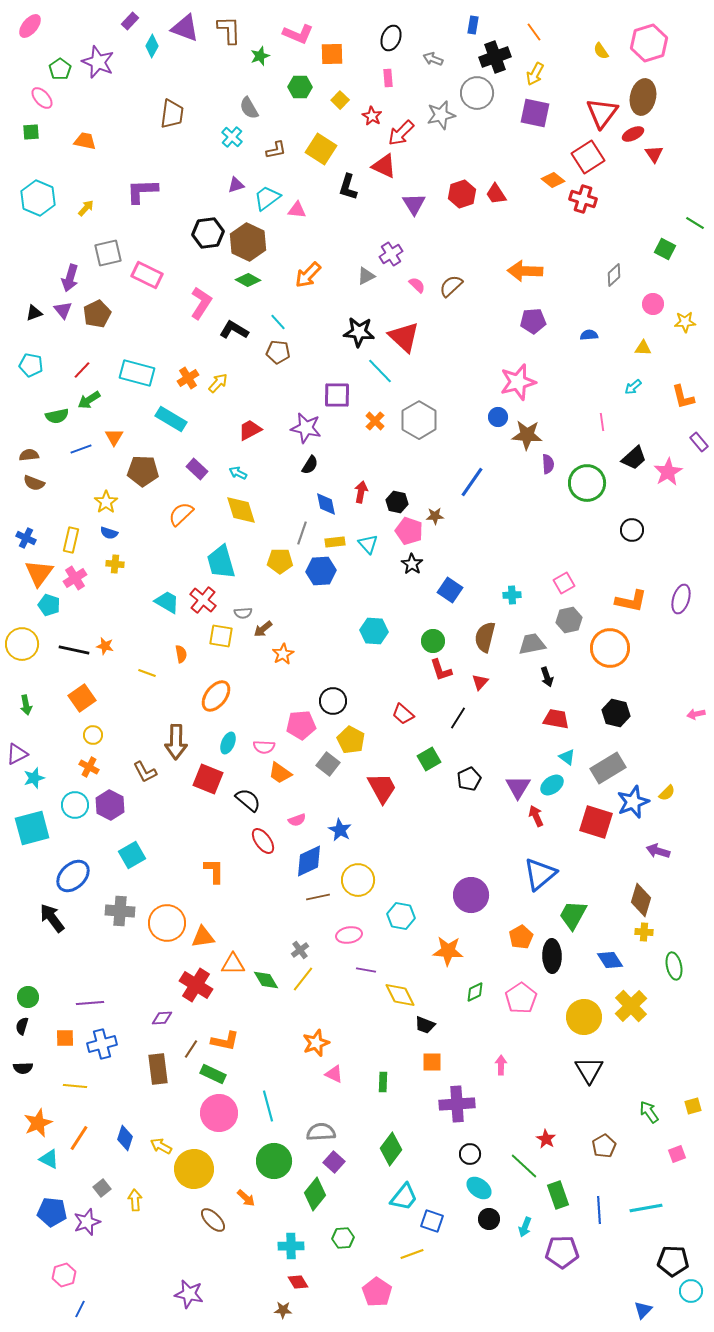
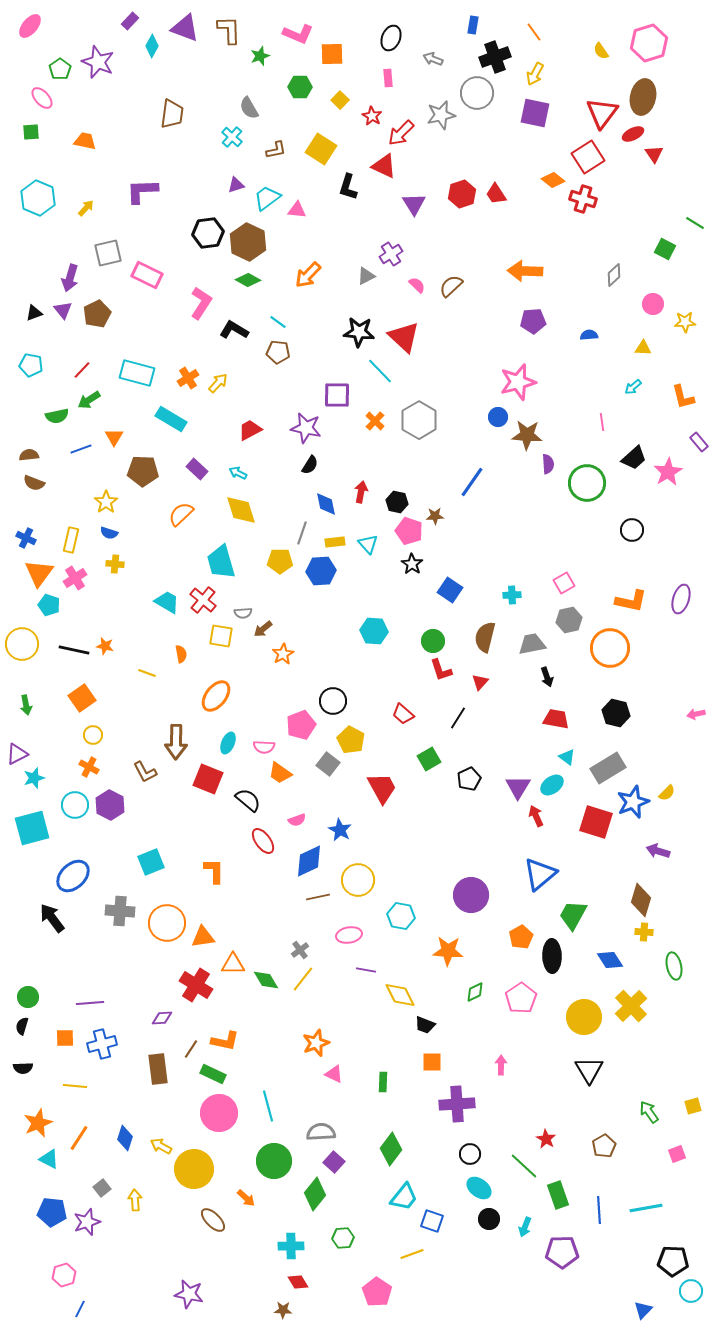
cyan line at (278, 322): rotated 12 degrees counterclockwise
pink pentagon at (301, 725): rotated 16 degrees counterclockwise
cyan square at (132, 855): moved 19 px right, 7 px down; rotated 8 degrees clockwise
